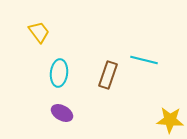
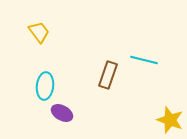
cyan ellipse: moved 14 px left, 13 px down
yellow star: rotated 16 degrees clockwise
